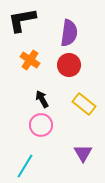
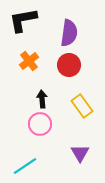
black L-shape: moved 1 px right
orange cross: moved 1 px left, 1 px down; rotated 18 degrees clockwise
black arrow: rotated 24 degrees clockwise
yellow rectangle: moved 2 px left, 2 px down; rotated 15 degrees clockwise
pink circle: moved 1 px left, 1 px up
purple triangle: moved 3 px left
cyan line: rotated 25 degrees clockwise
